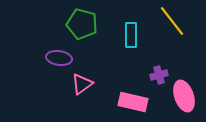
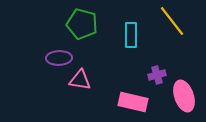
purple ellipse: rotated 10 degrees counterclockwise
purple cross: moved 2 px left
pink triangle: moved 2 px left, 4 px up; rotated 45 degrees clockwise
